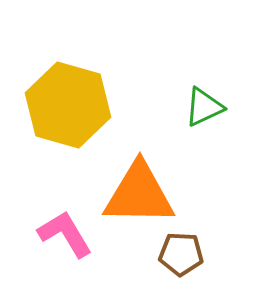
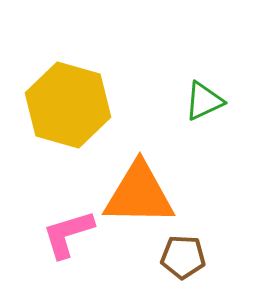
green triangle: moved 6 px up
pink L-shape: moved 3 px right; rotated 76 degrees counterclockwise
brown pentagon: moved 2 px right, 3 px down
